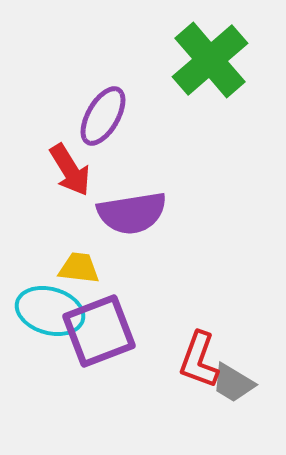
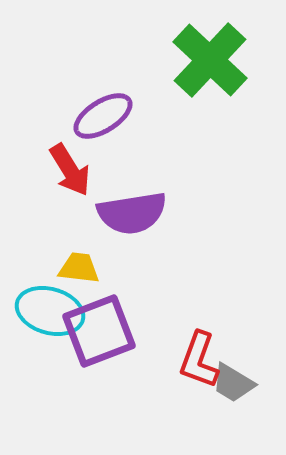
green cross: rotated 6 degrees counterclockwise
purple ellipse: rotated 28 degrees clockwise
